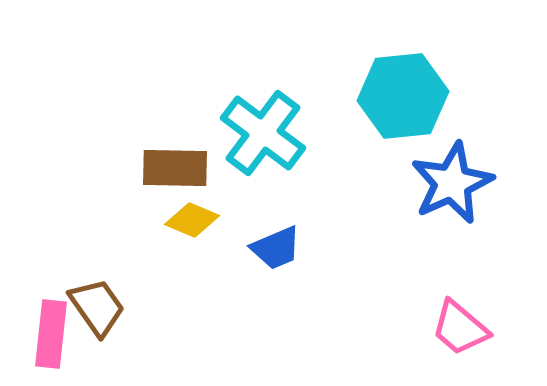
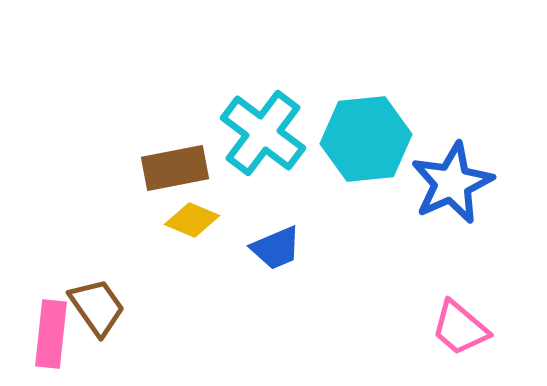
cyan hexagon: moved 37 px left, 43 px down
brown rectangle: rotated 12 degrees counterclockwise
